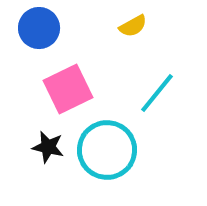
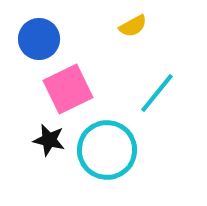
blue circle: moved 11 px down
black star: moved 1 px right, 7 px up
